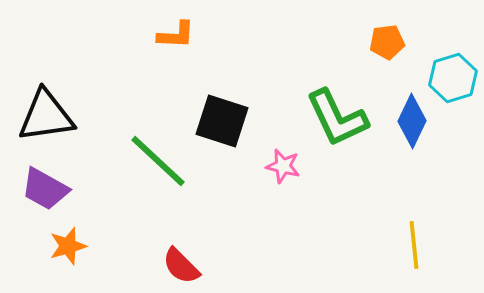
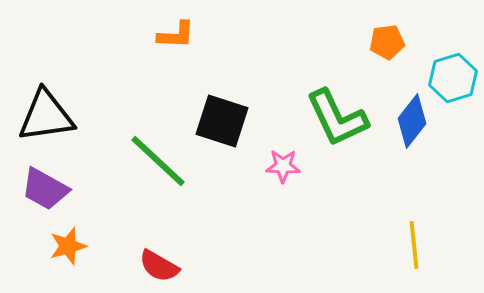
blue diamond: rotated 12 degrees clockwise
pink star: rotated 12 degrees counterclockwise
red semicircle: moved 22 px left; rotated 15 degrees counterclockwise
